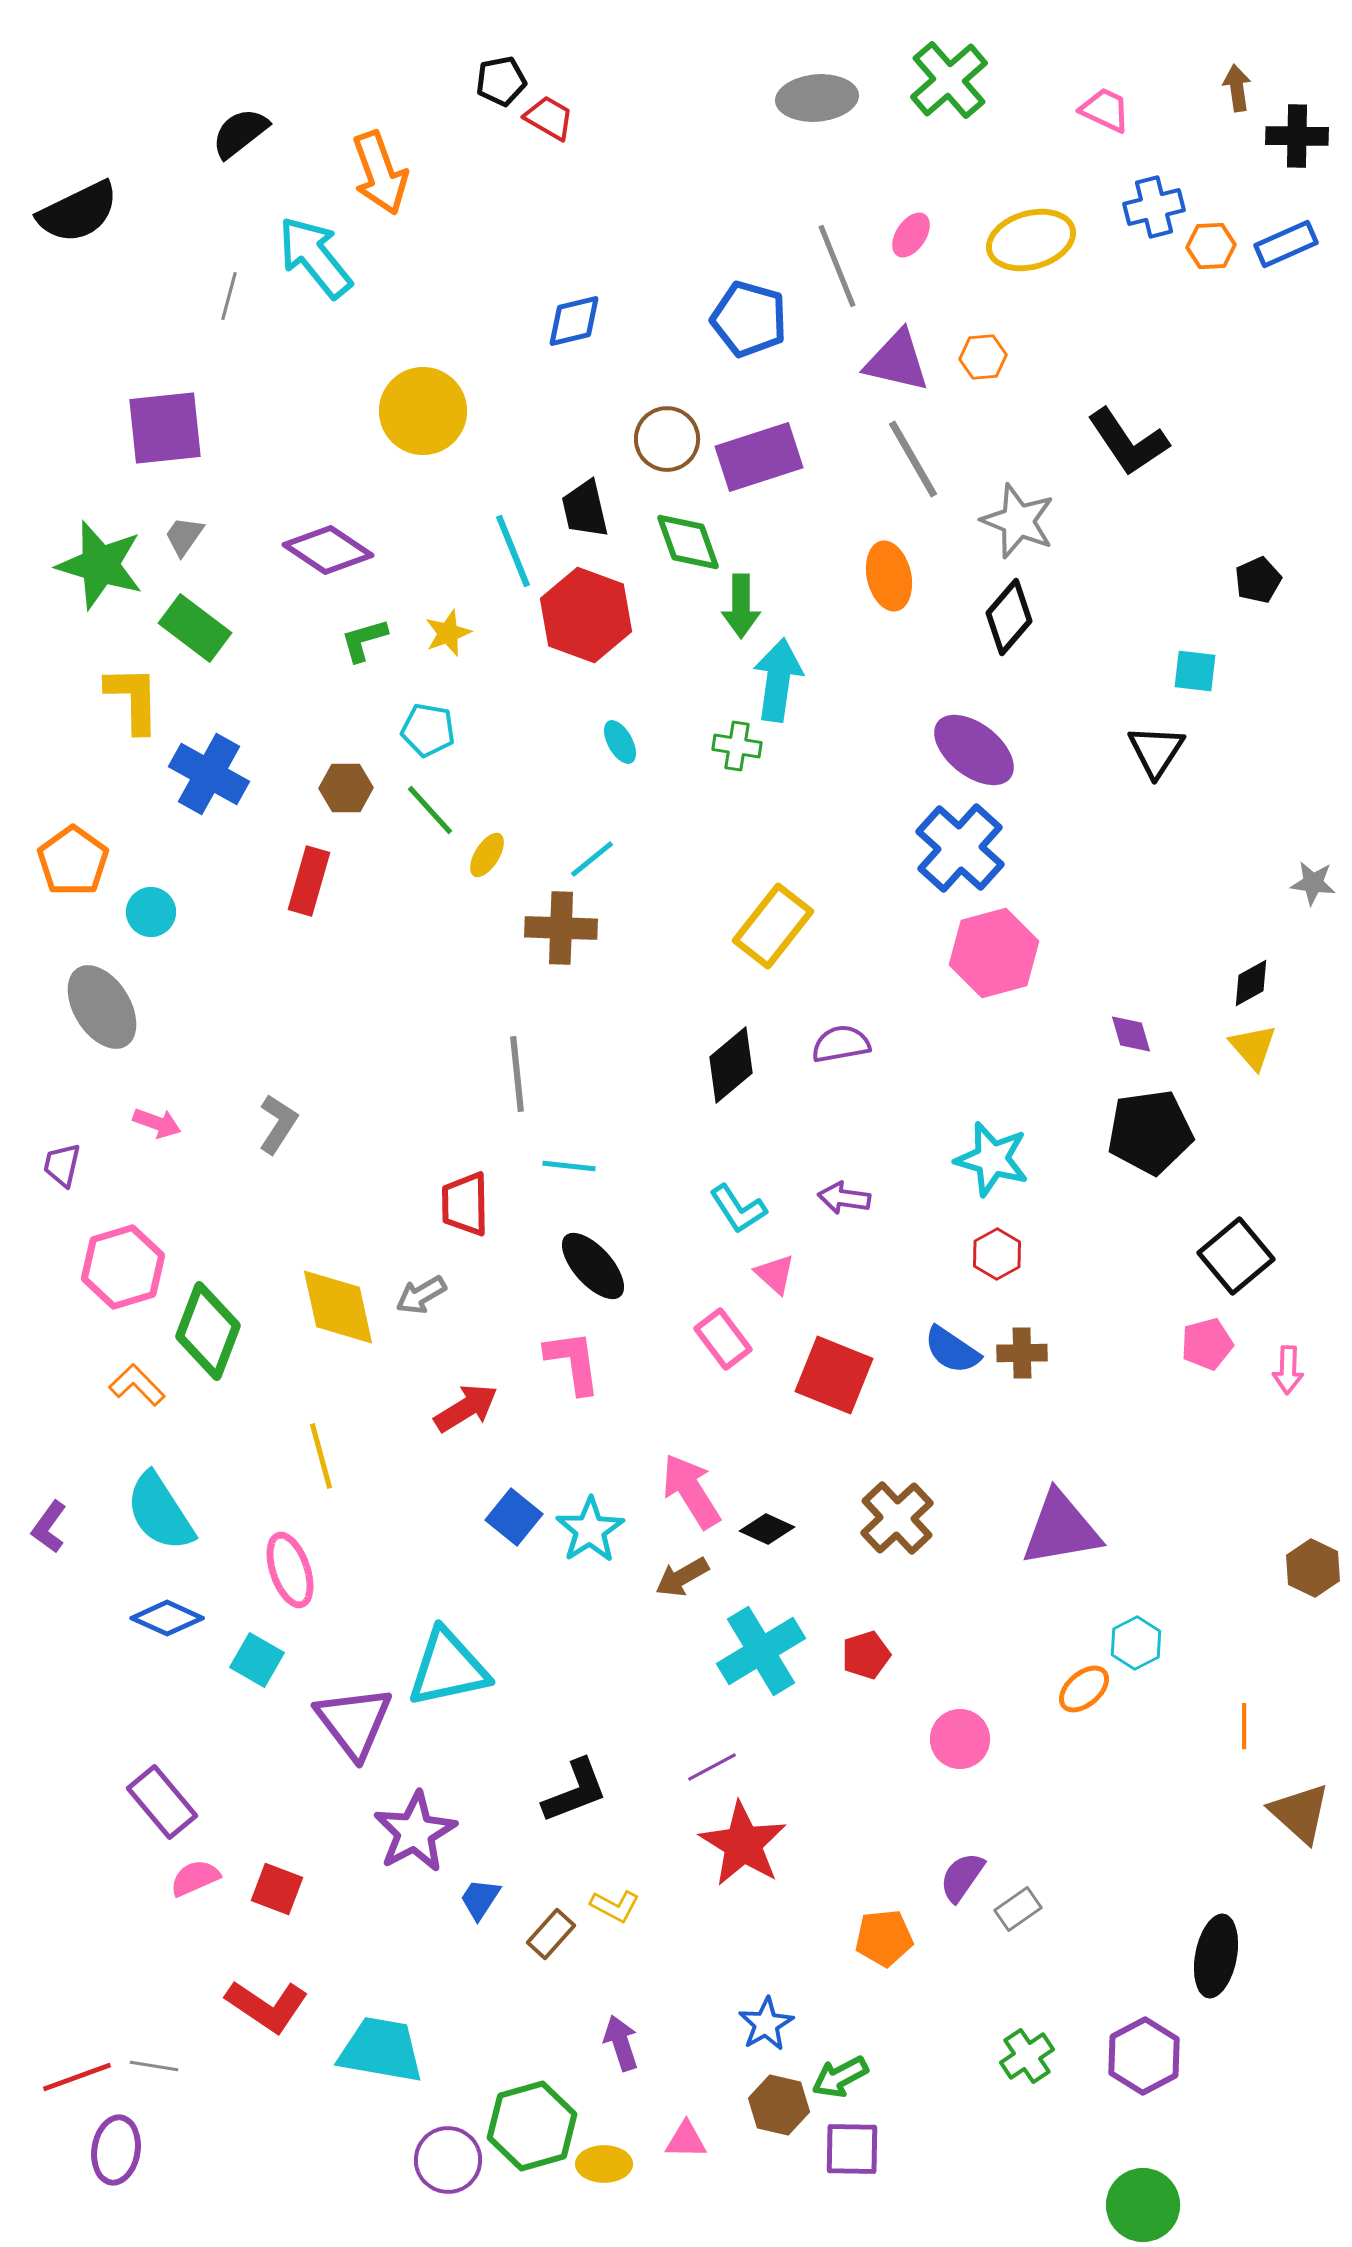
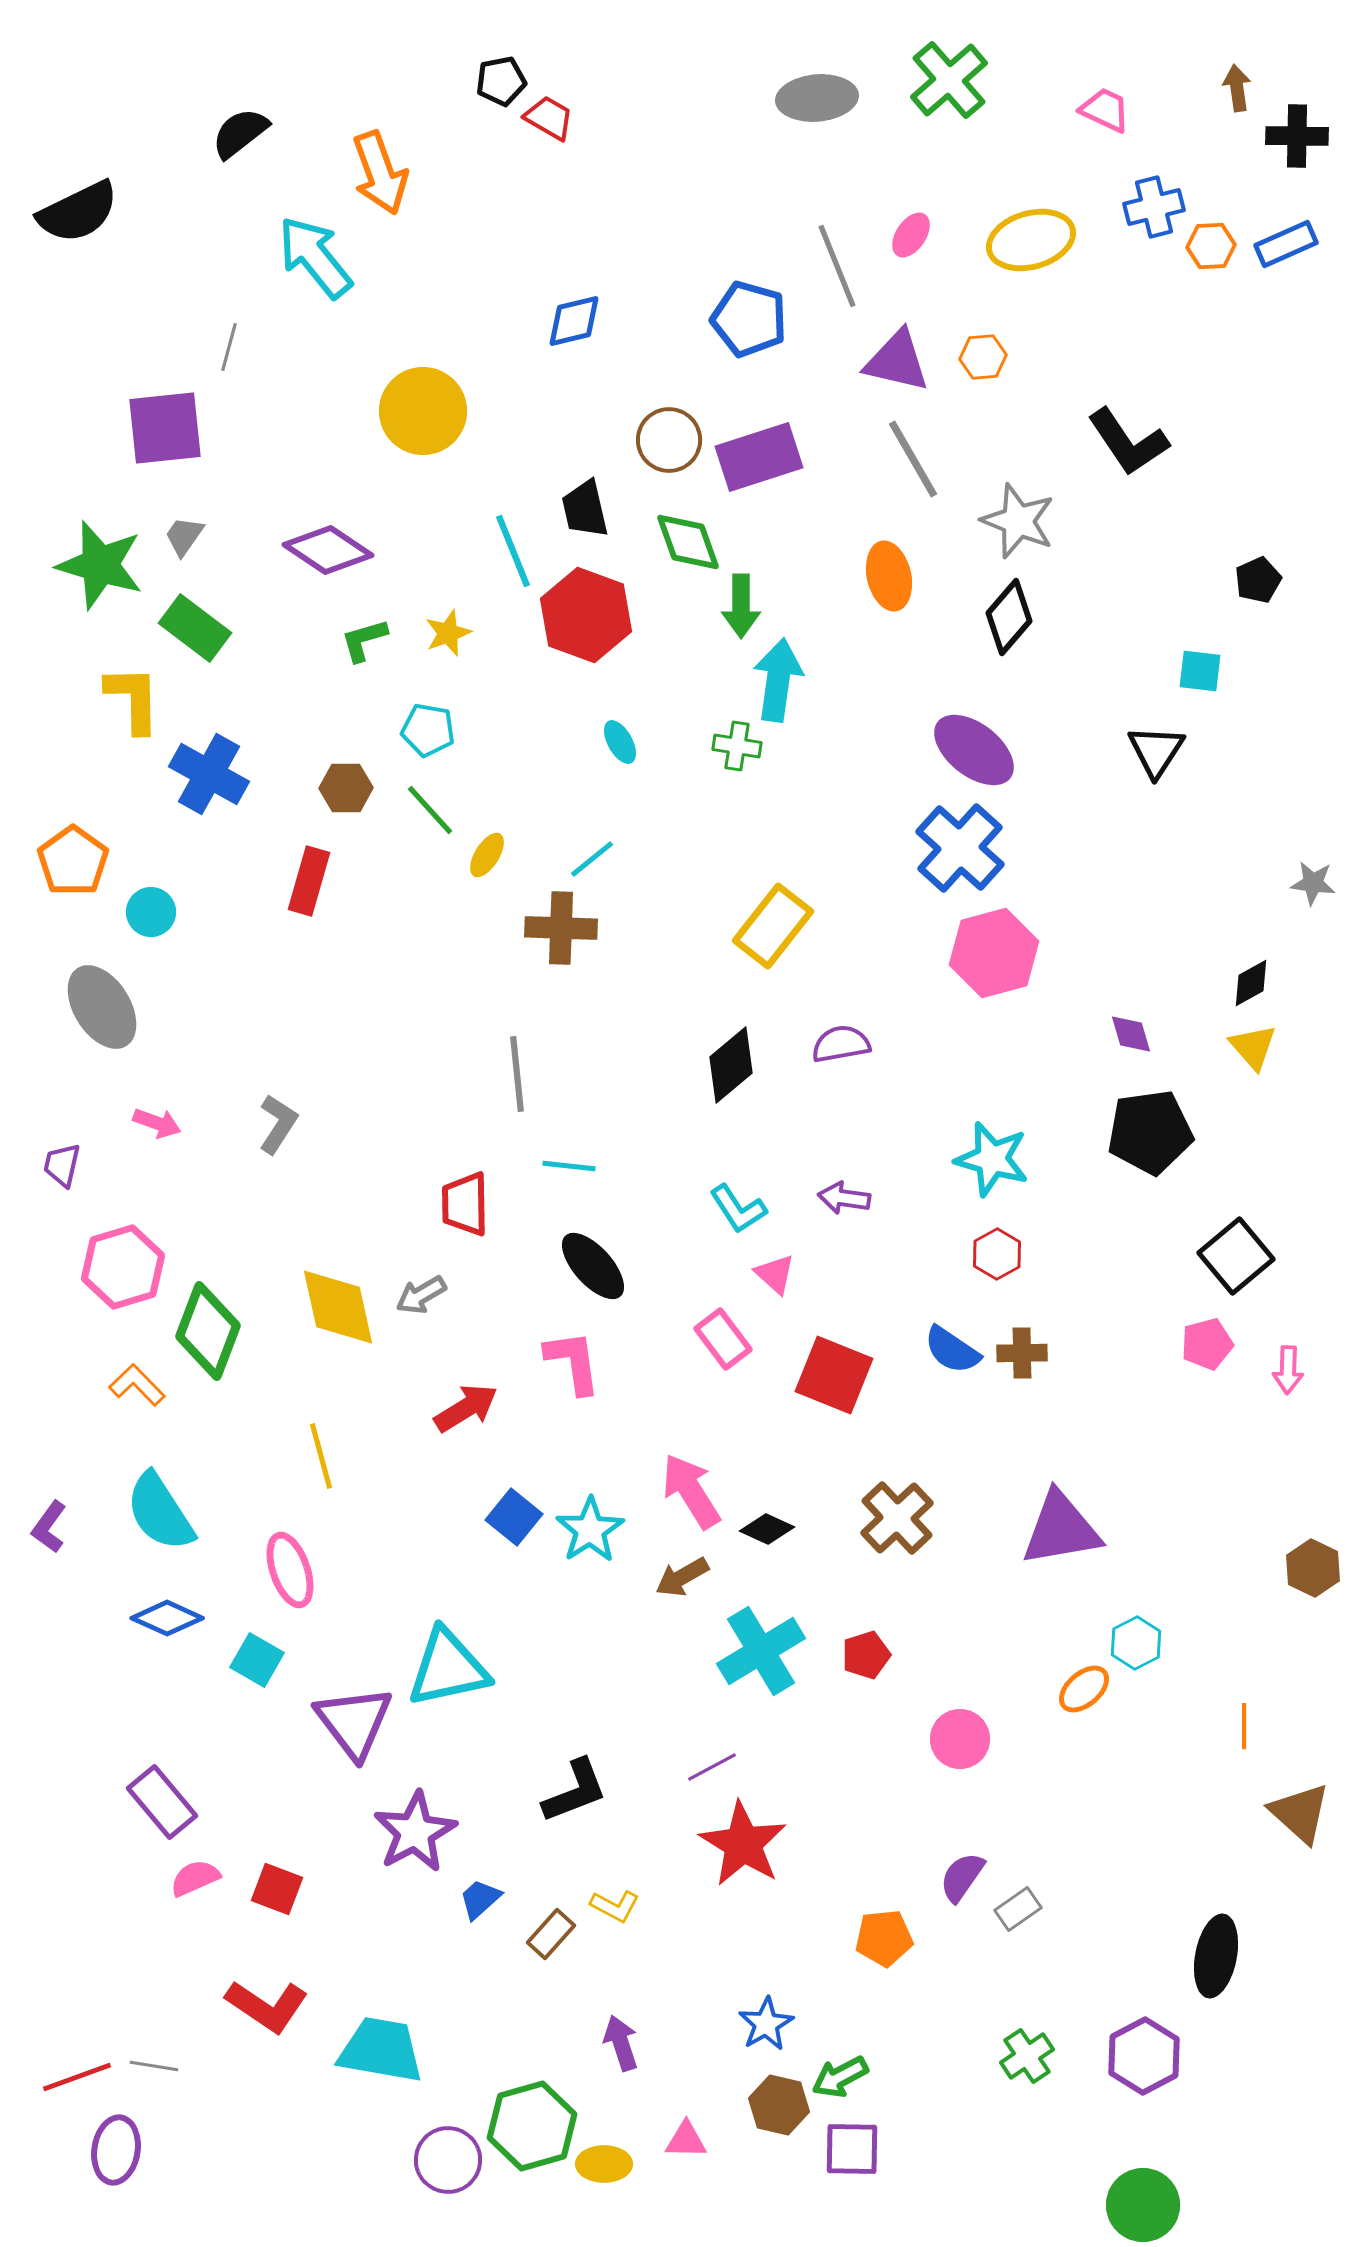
gray line at (229, 296): moved 51 px down
brown circle at (667, 439): moved 2 px right, 1 px down
cyan square at (1195, 671): moved 5 px right
blue trapezoid at (480, 1899): rotated 15 degrees clockwise
